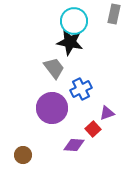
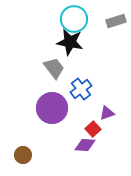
gray rectangle: moved 2 px right, 7 px down; rotated 60 degrees clockwise
cyan circle: moved 2 px up
blue cross: rotated 10 degrees counterclockwise
purple diamond: moved 11 px right
